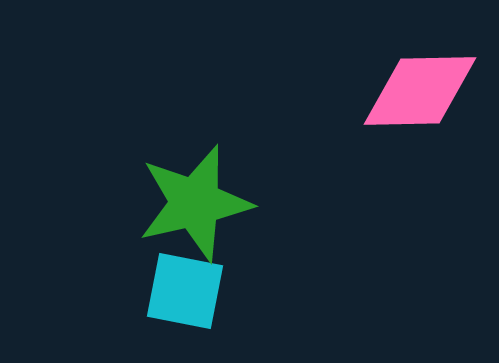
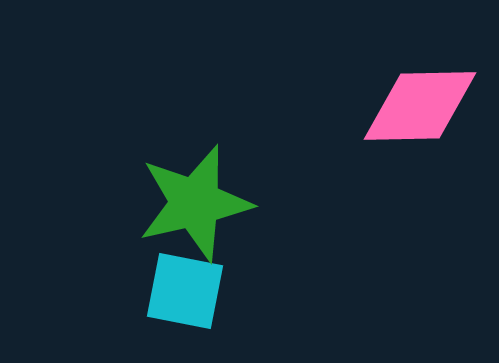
pink diamond: moved 15 px down
